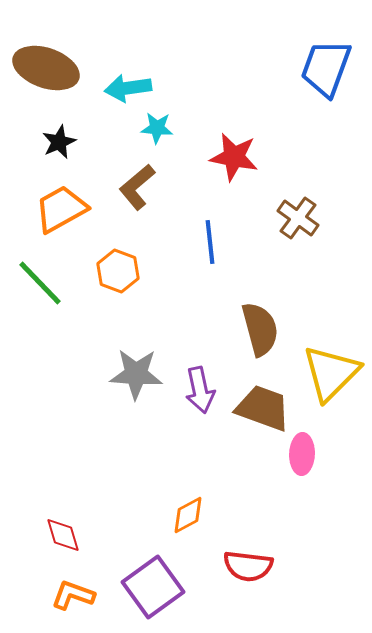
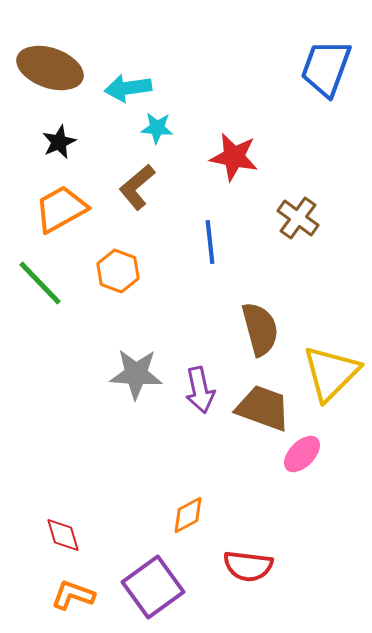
brown ellipse: moved 4 px right
pink ellipse: rotated 42 degrees clockwise
